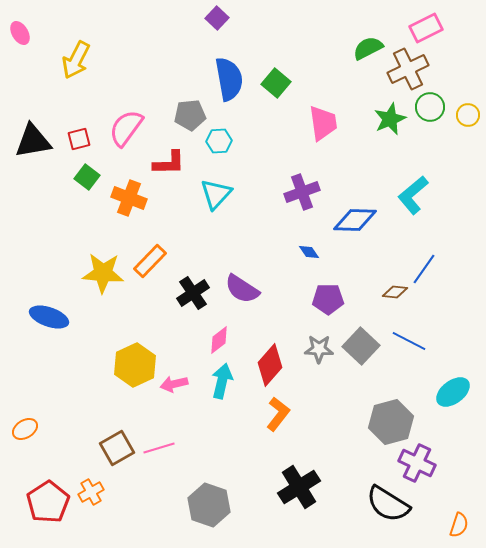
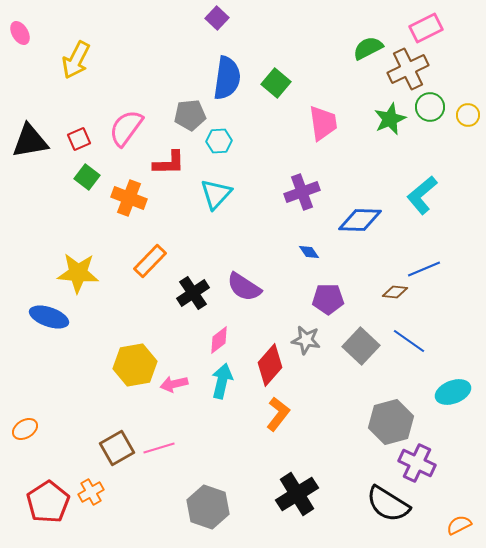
blue semicircle at (229, 79): moved 2 px left, 1 px up; rotated 18 degrees clockwise
red square at (79, 139): rotated 10 degrees counterclockwise
black triangle at (33, 141): moved 3 px left
cyan L-shape at (413, 195): moved 9 px right
blue diamond at (355, 220): moved 5 px right
blue line at (424, 269): rotated 32 degrees clockwise
yellow star at (103, 273): moved 25 px left
purple semicircle at (242, 289): moved 2 px right, 2 px up
blue line at (409, 341): rotated 8 degrees clockwise
gray star at (319, 349): moved 13 px left, 9 px up; rotated 8 degrees clockwise
yellow hexagon at (135, 365): rotated 15 degrees clockwise
cyan ellipse at (453, 392): rotated 16 degrees clockwise
black cross at (299, 487): moved 2 px left, 7 px down
gray hexagon at (209, 505): moved 1 px left, 2 px down
orange semicircle at (459, 525): rotated 135 degrees counterclockwise
